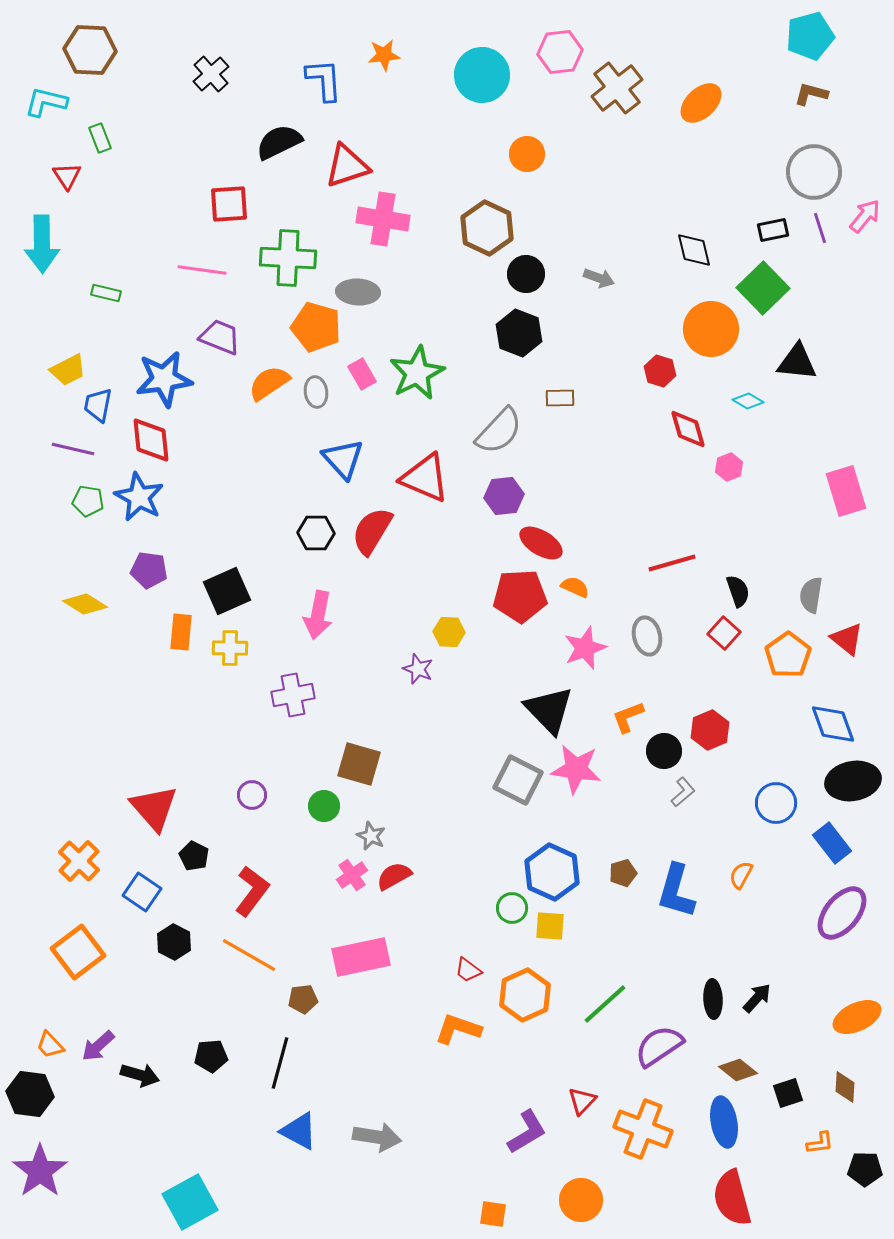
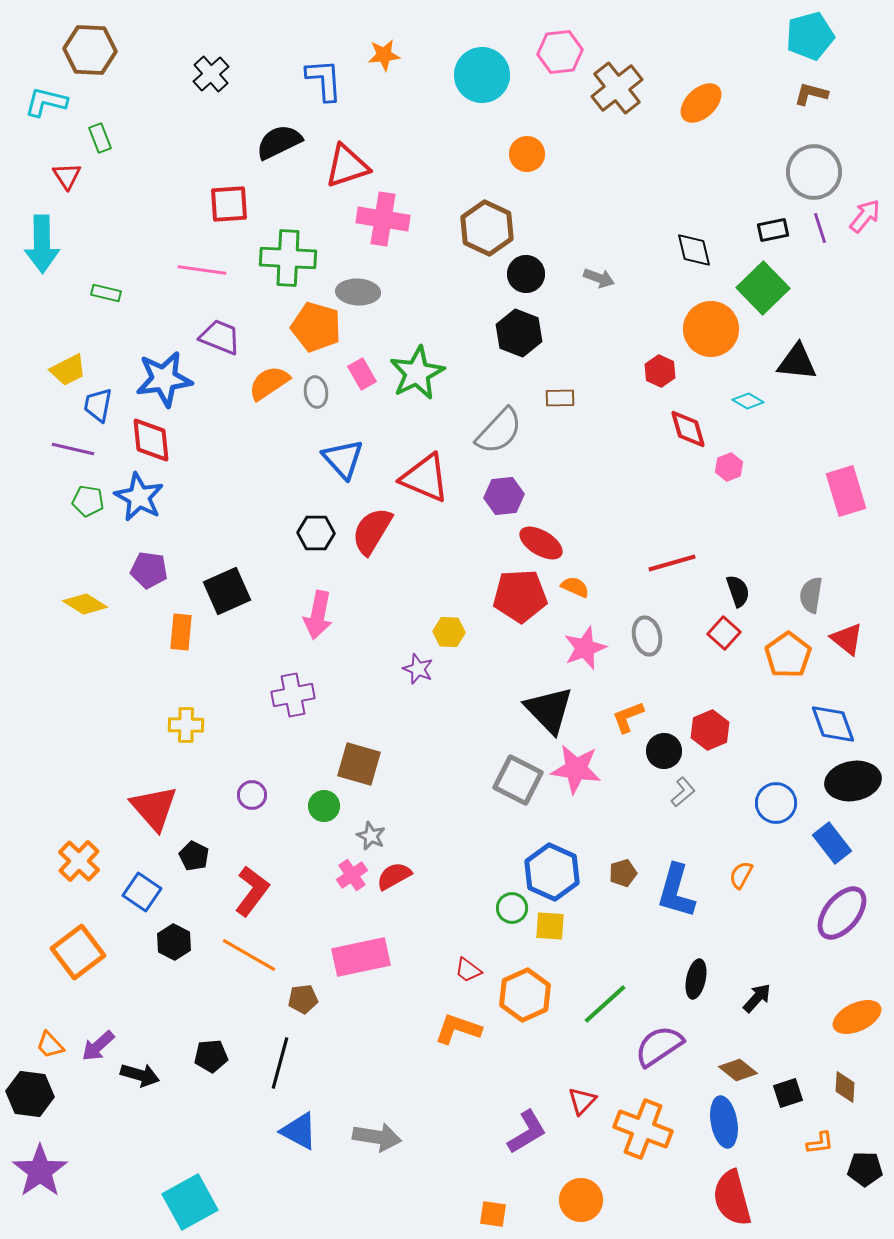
red hexagon at (660, 371): rotated 8 degrees clockwise
yellow cross at (230, 648): moved 44 px left, 77 px down
black ellipse at (713, 999): moved 17 px left, 20 px up; rotated 15 degrees clockwise
